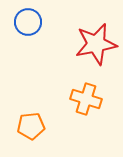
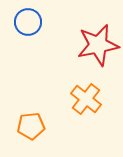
red star: moved 2 px right, 1 px down
orange cross: rotated 20 degrees clockwise
